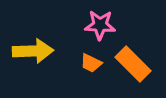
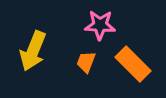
yellow arrow: rotated 114 degrees clockwise
orange trapezoid: moved 5 px left, 1 px up; rotated 85 degrees clockwise
